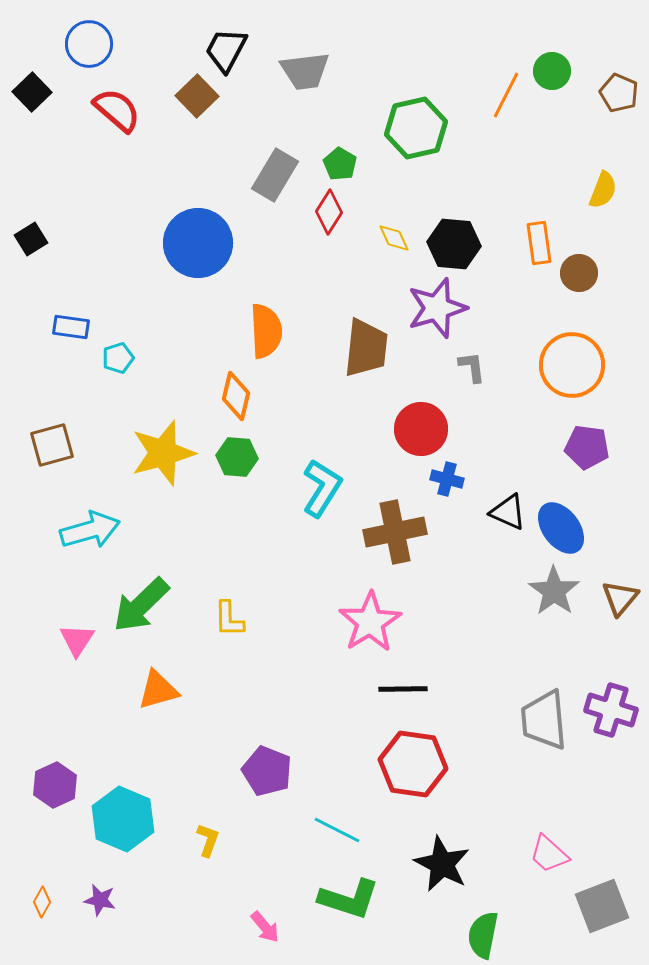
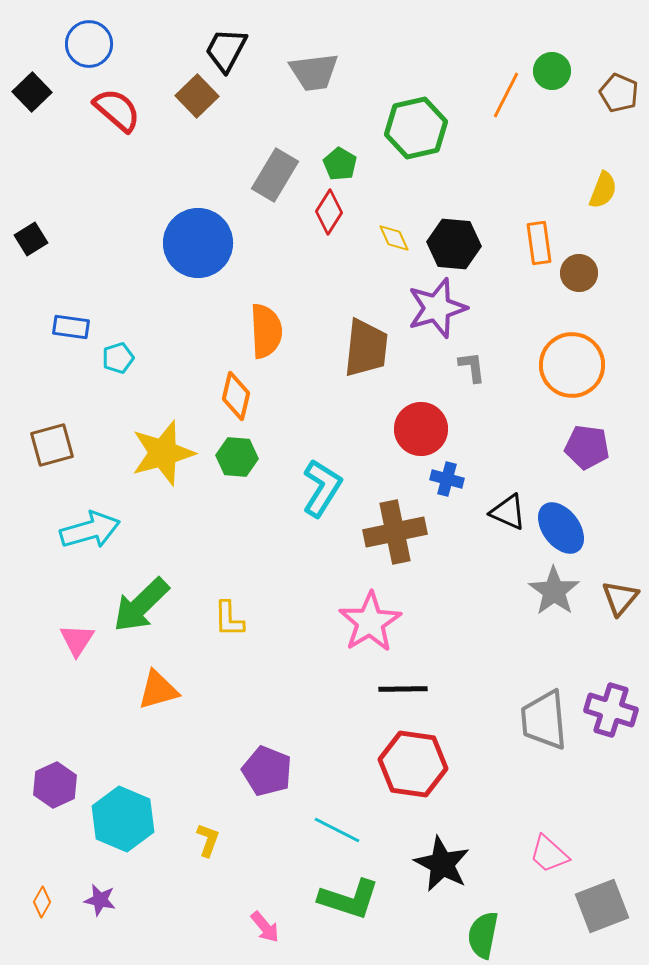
gray trapezoid at (305, 71): moved 9 px right, 1 px down
